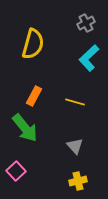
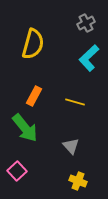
gray triangle: moved 4 px left
pink square: moved 1 px right
yellow cross: rotated 36 degrees clockwise
